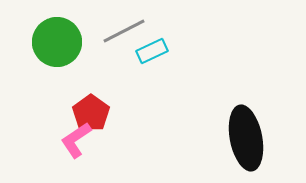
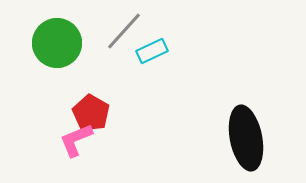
gray line: rotated 21 degrees counterclockwise
green circle: moved 1 px down
red pentagon: rotated 6 degrees counterclockwise
pink L-shape: rotated 12 degrees clockwise
